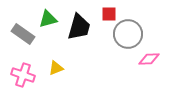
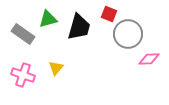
red square: rotated 21 degrees clockwise
yellow triangle: rotated 28 degrees counterclockwise
